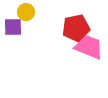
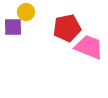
red pentagon: moved 9 px left
